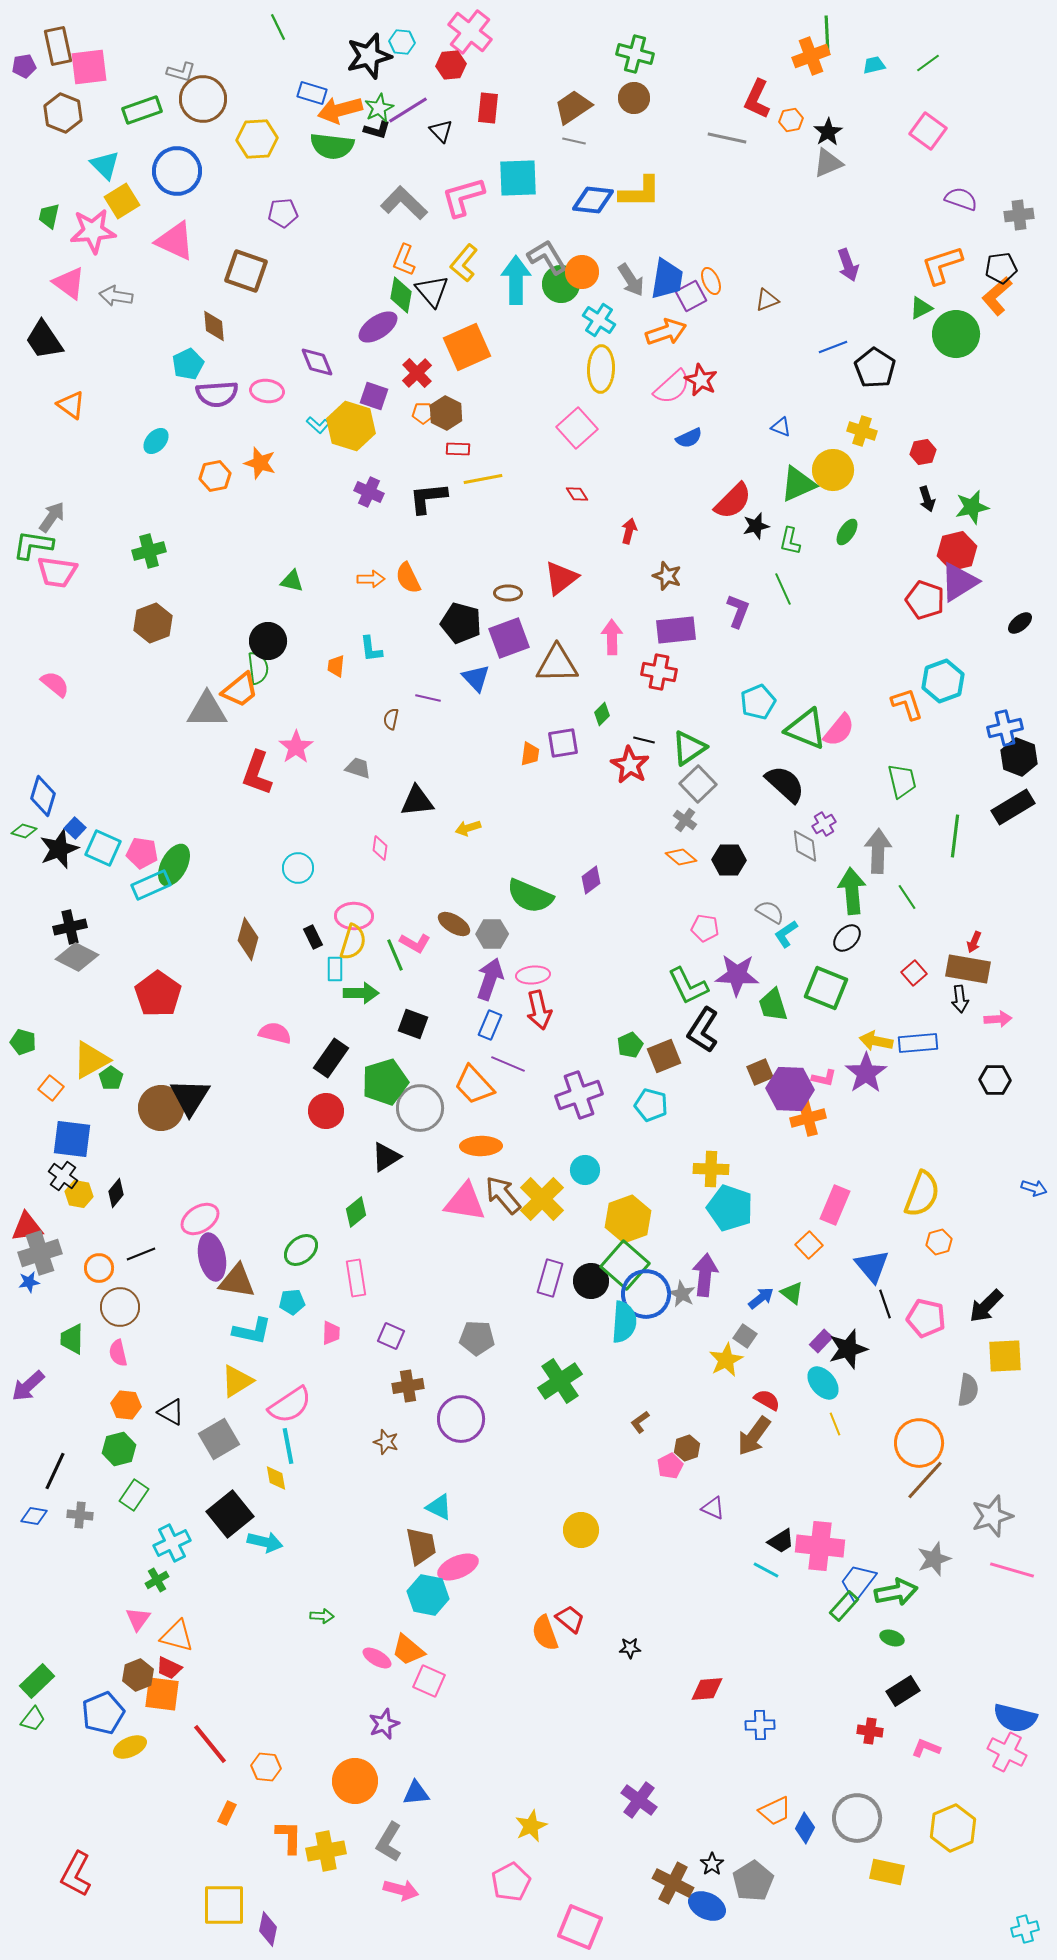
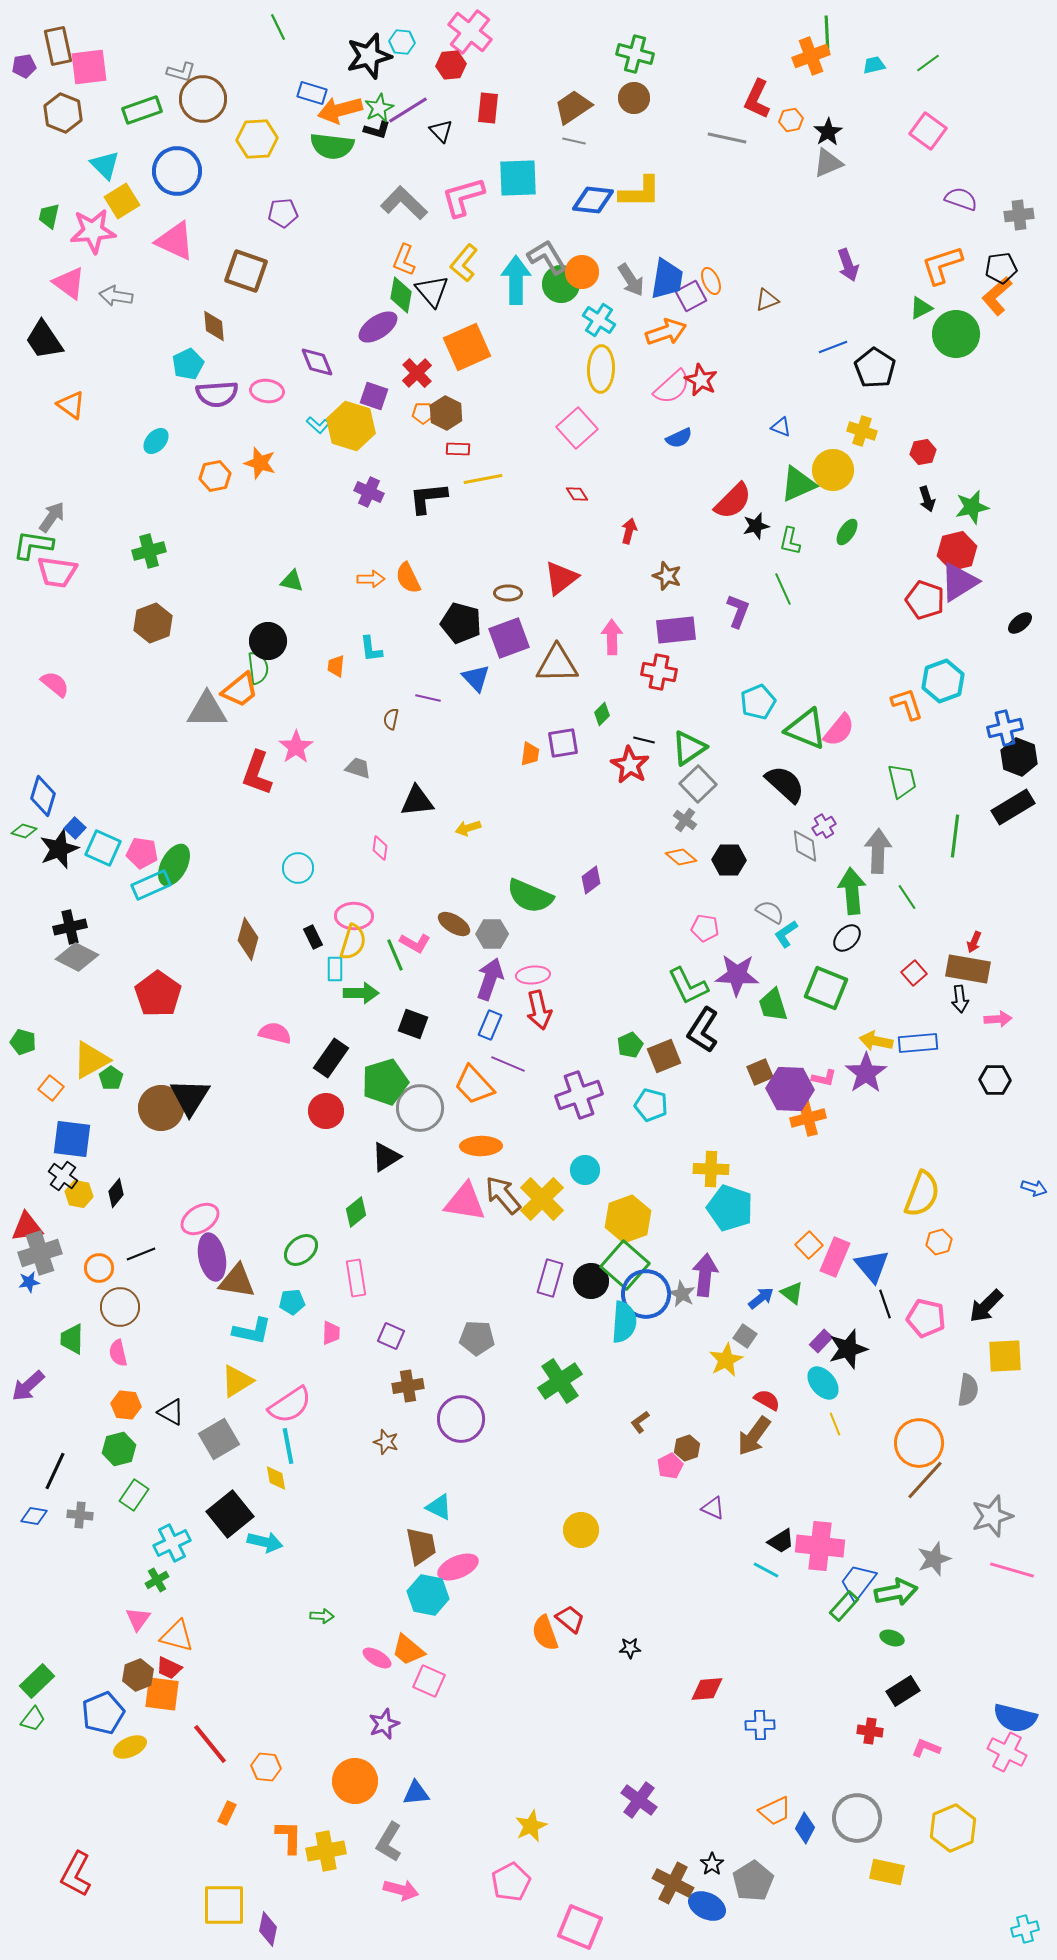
blue semicircle at (689, 438): moved 10 px left
purple cross at (824, 824): moved 2 px down
pink rectangle at (835, 1205): moved 52 px down
